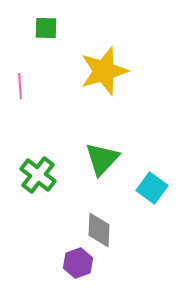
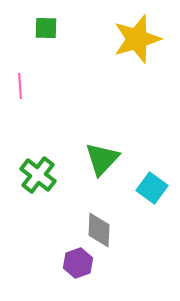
yellow star: moved 33 px right, 32 px up
